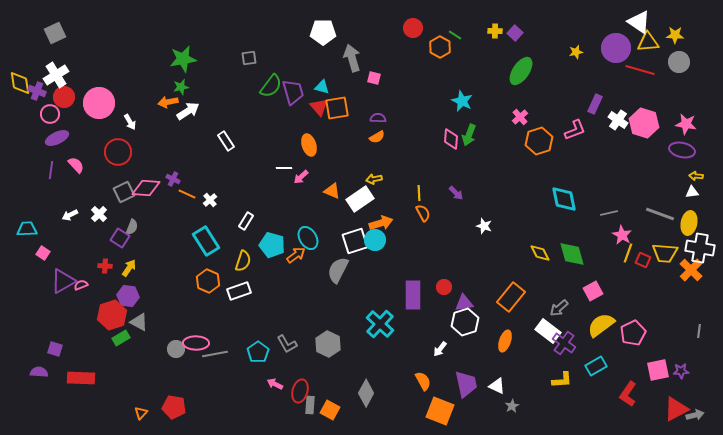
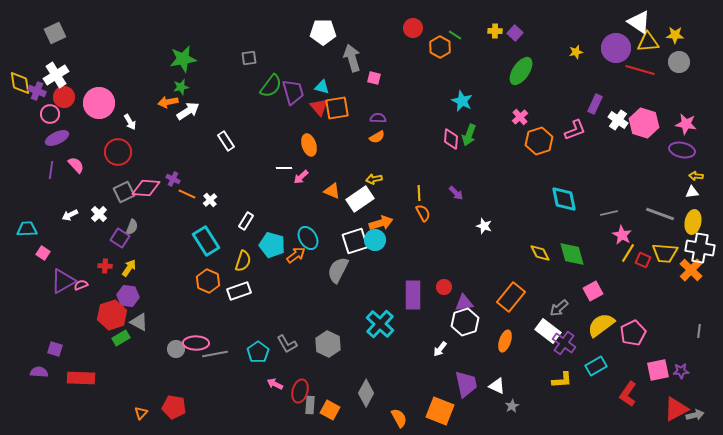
yellow ellipse at (689, 223): moved 4 px right, 1 px up
yellow line at (628, 253): rotated 12 degrees clockwise
orange semicircle at (423, 381): moved 24 px left, 37 px down
